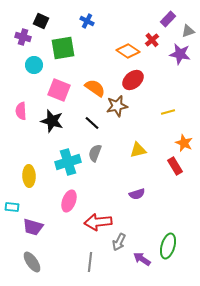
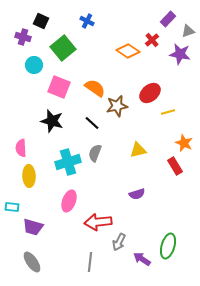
green square: rotated 30 degrees counterclockwise
red ellipse: moved 17 px right, 13 px down
pink square: moved 3 px up
pink semicircle: moved 37 px down
